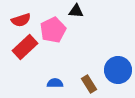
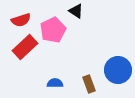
black triangle: rotated 28 degrees clockwise
brown rectangle: rotated 12 degrees clockwise
